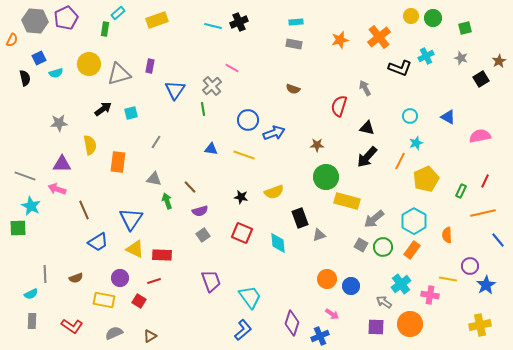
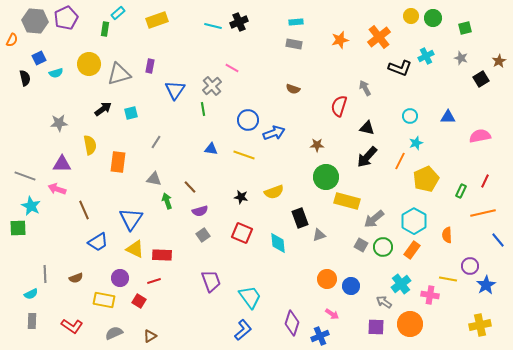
blue triangle at (448, 117): rotated 28 degrees counterclockwise
